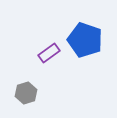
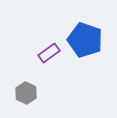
gray hexagon: rotated 15 degrees counterclockwise
